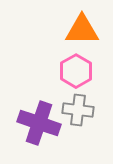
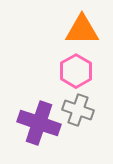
gray cross: rotated 12 degrees clockwise
